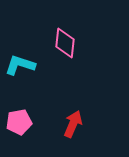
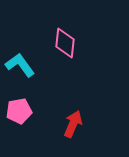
cyan L-shape: rotated 36 degrees clockwise
pink pentagon: moved 11 px up
